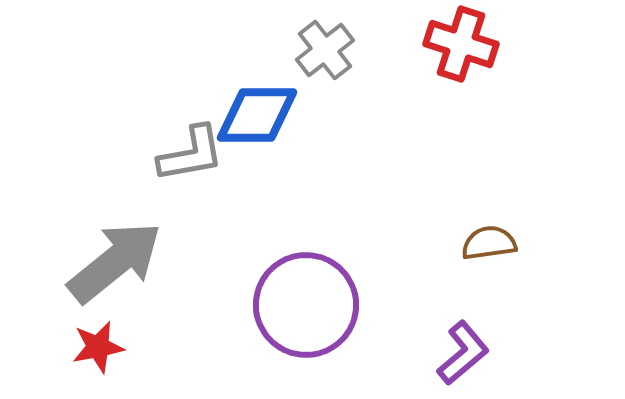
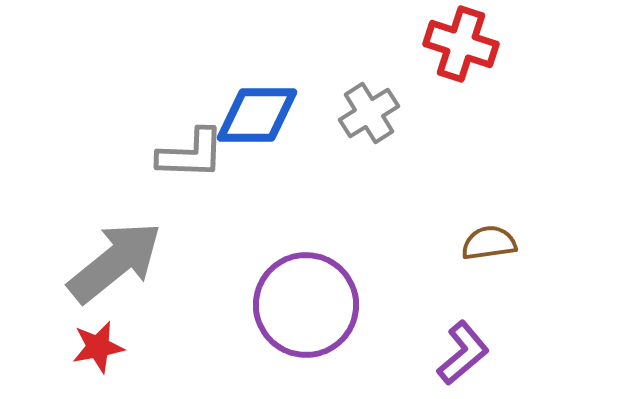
gray cross: moved 44 px right, 63 px down; rotated 6 degrees clockwise
gray L-shape: rotated 12 degrees clockwise
